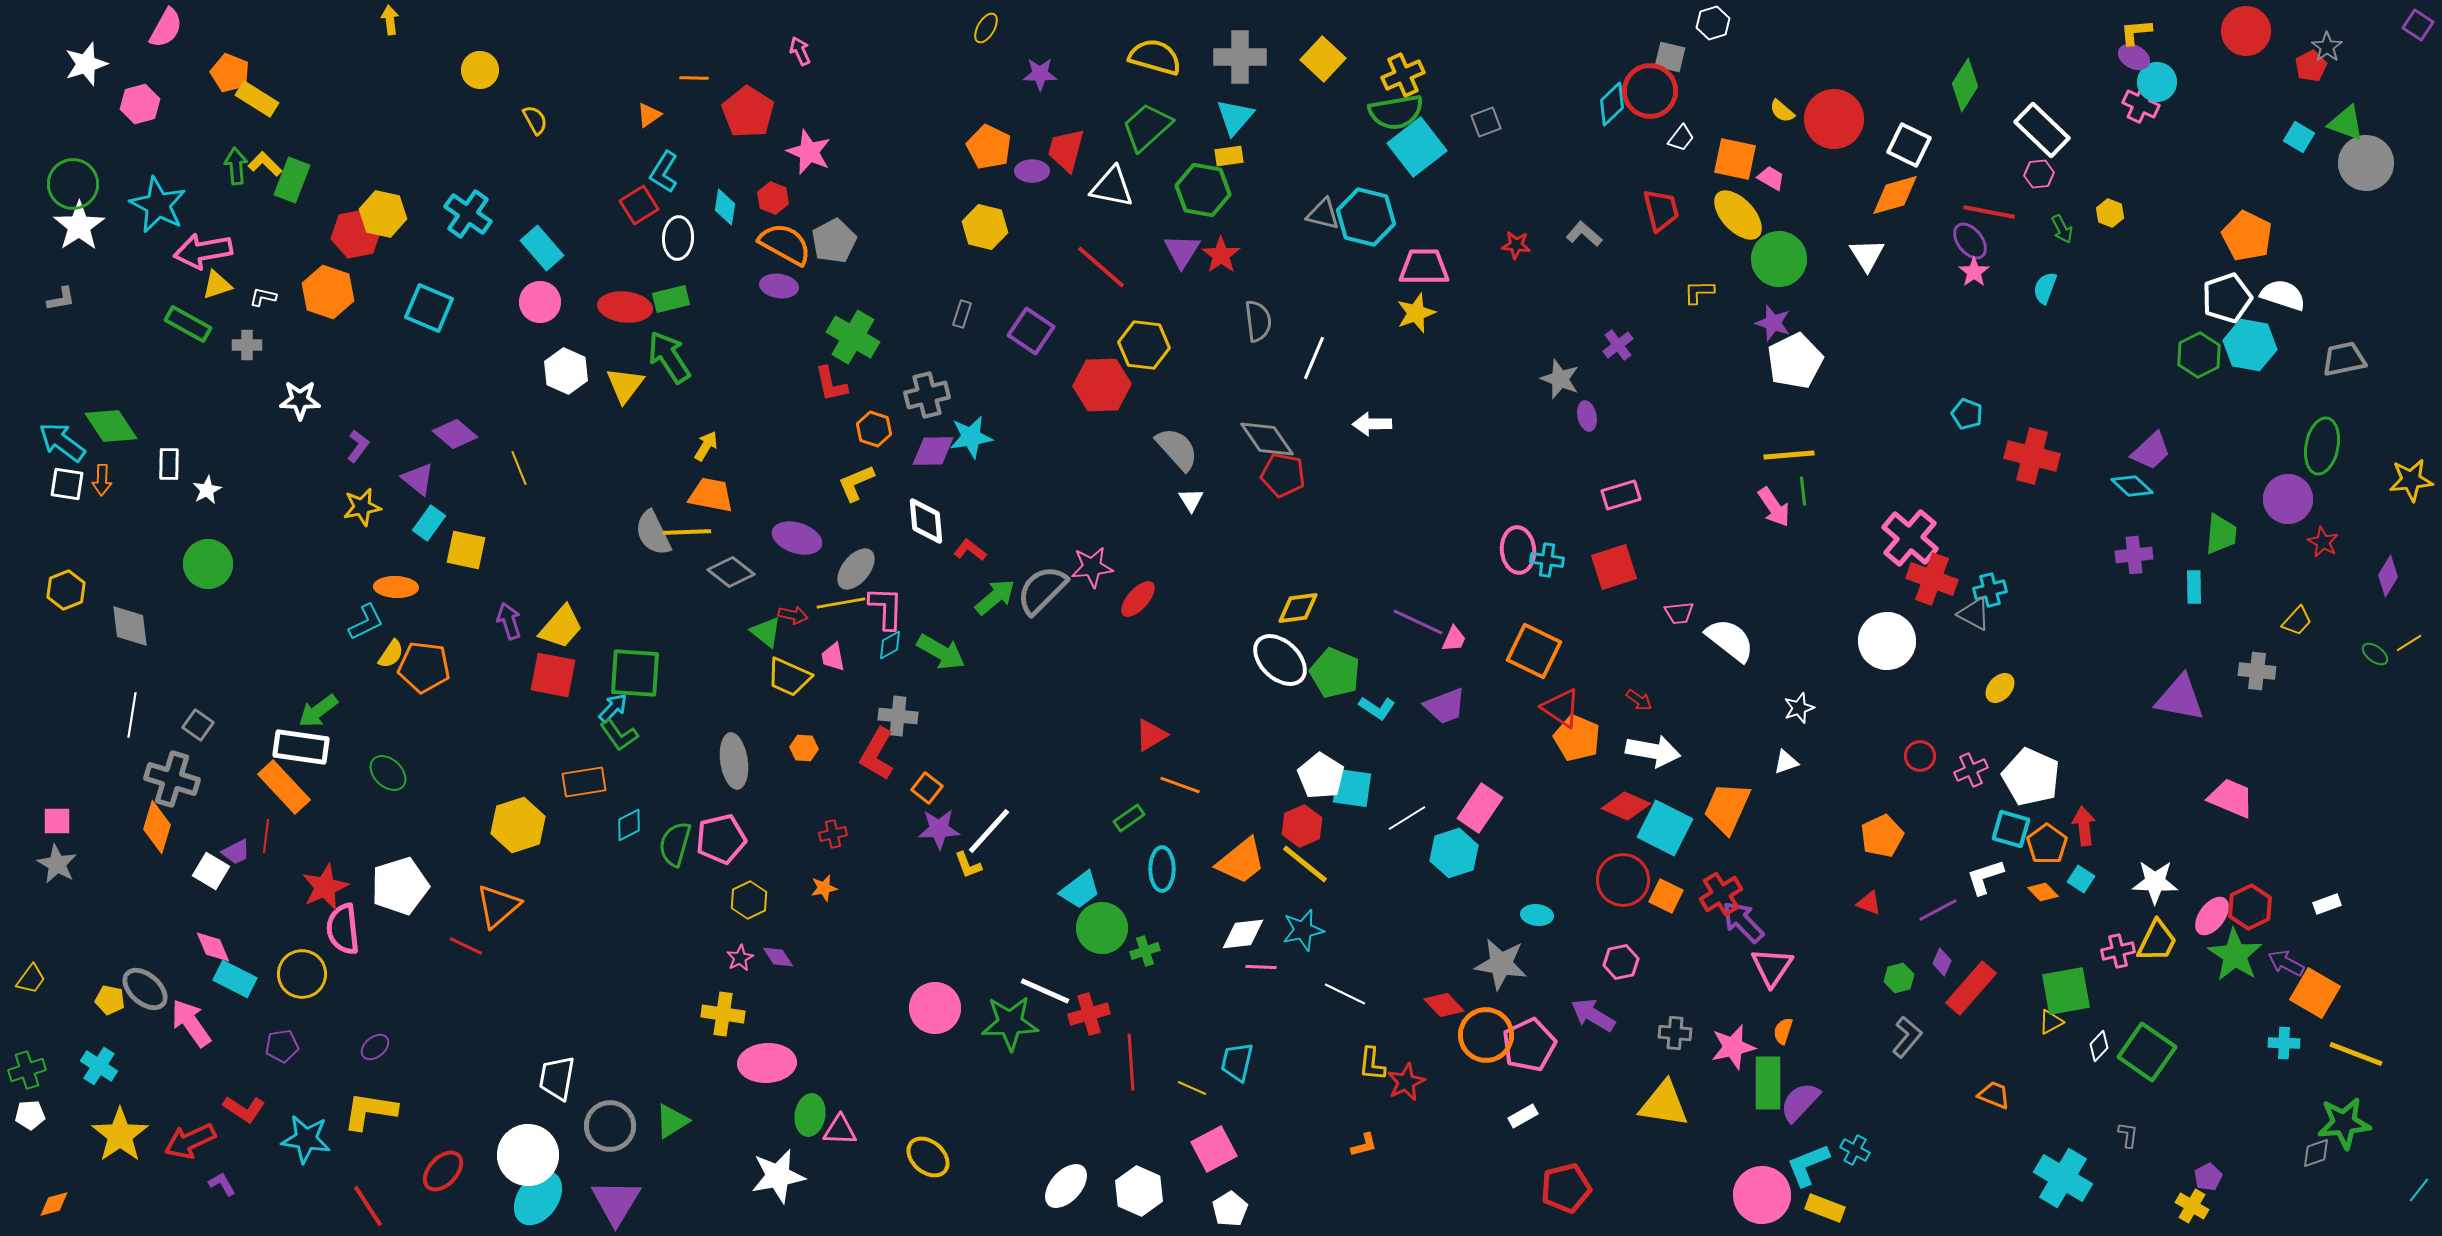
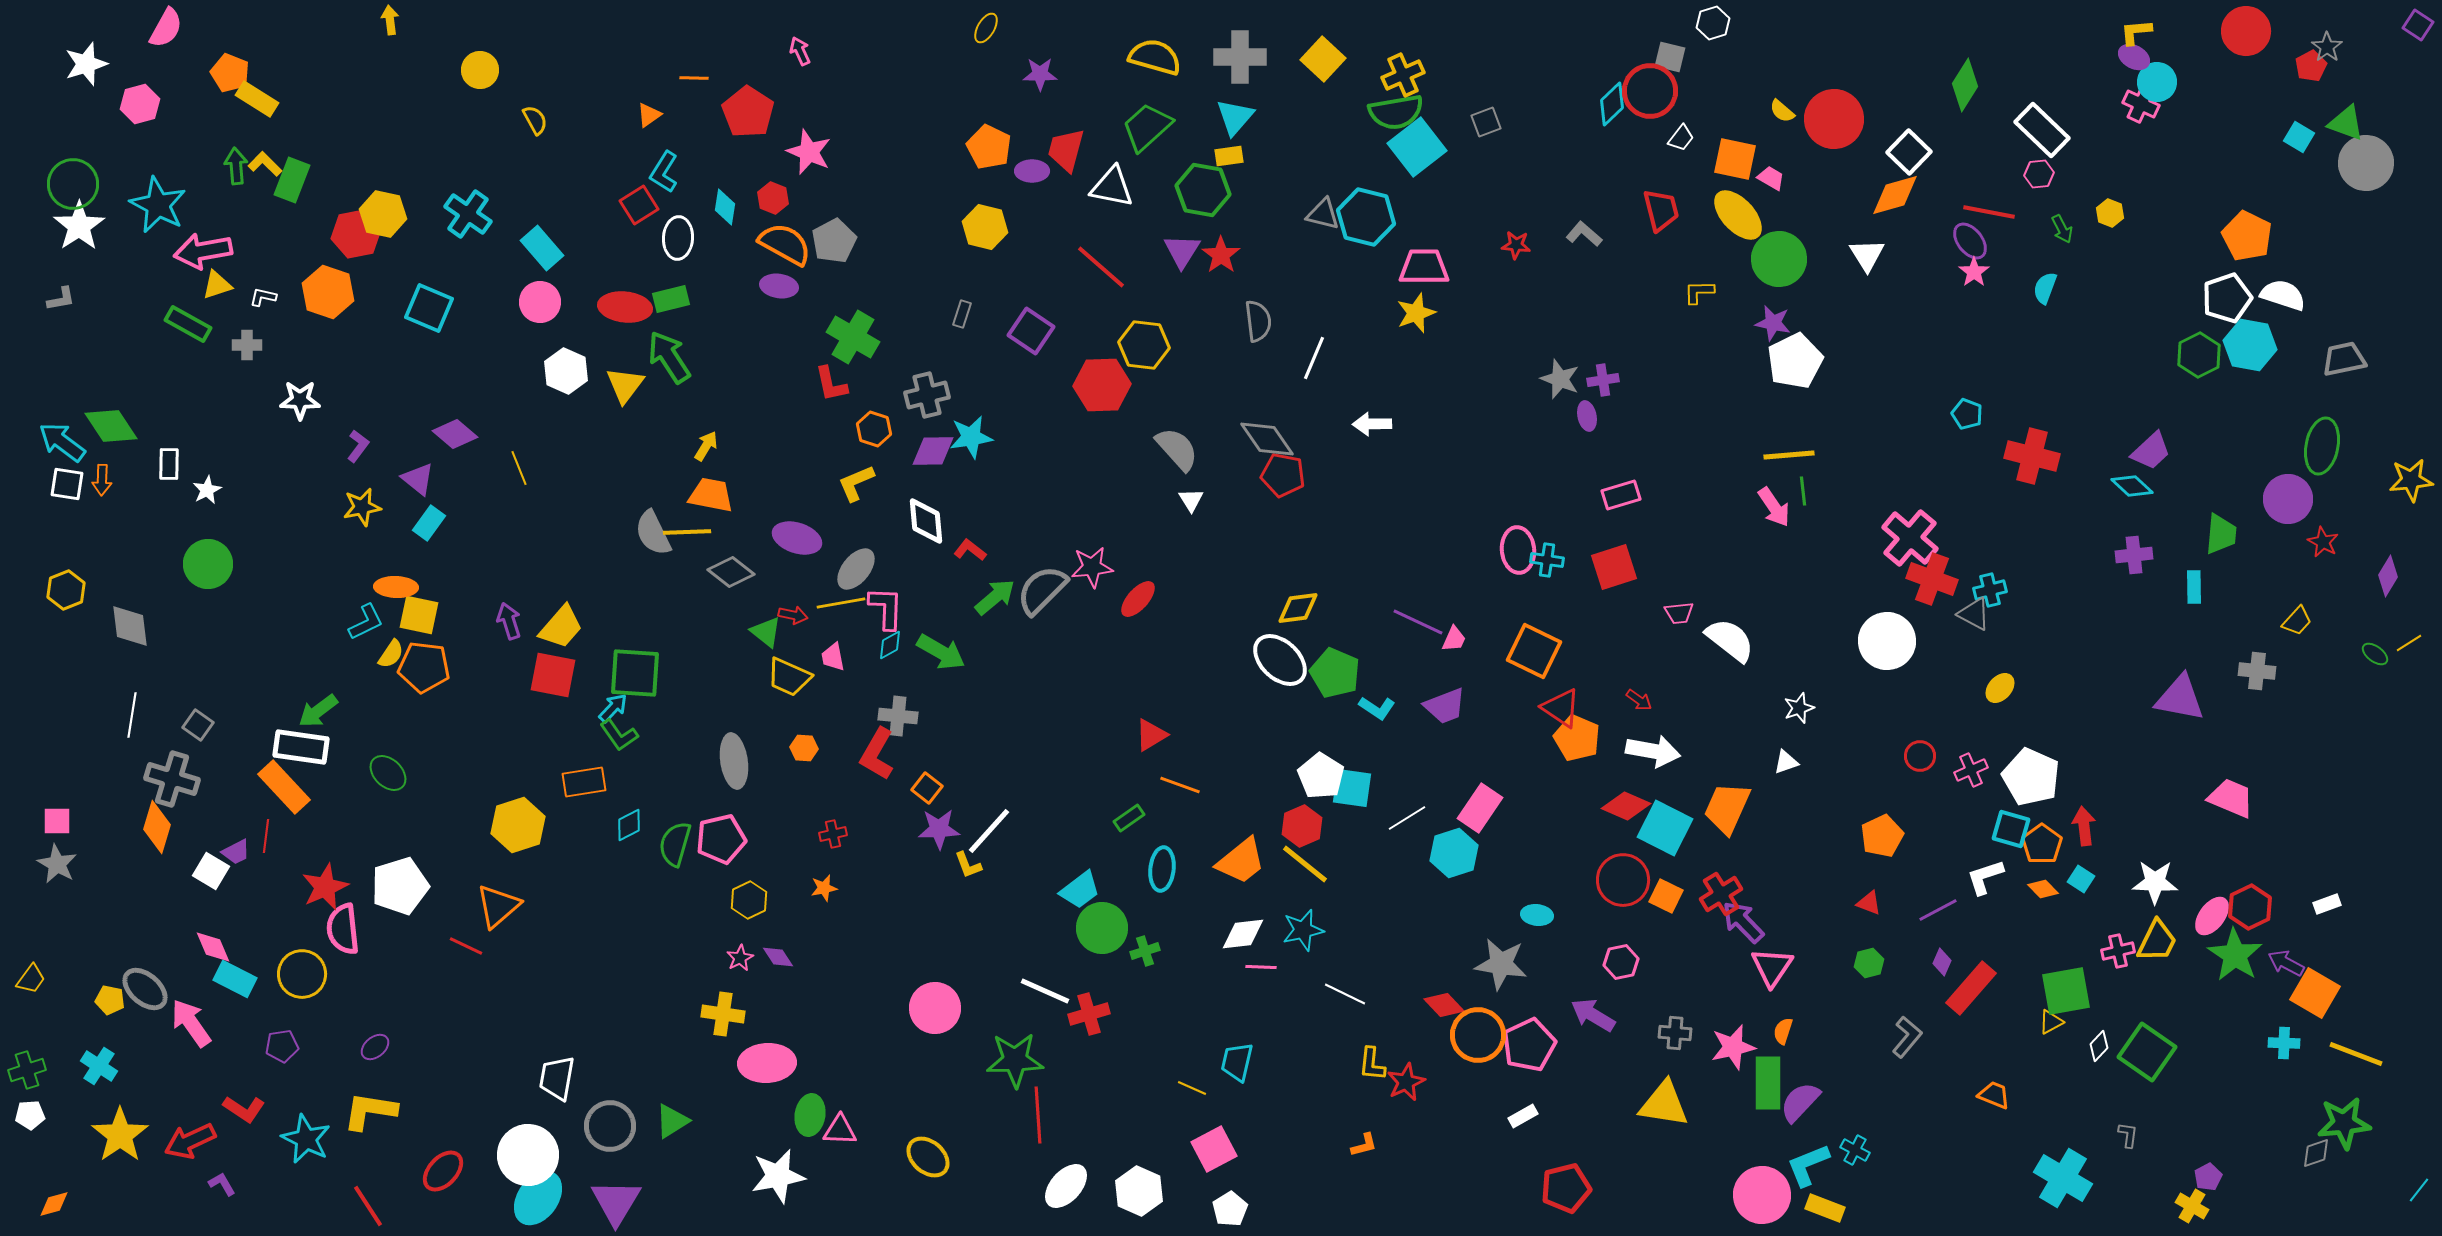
white square at (1909, 145): moved 7 px down; rotated 18 degrees clockwise
purple star at (1773, 323): rotated 6 degrees counterclockwise
purple cross at (1618, 345): moved 15 px left, 35 px down; rotated 28 degrees clockwise
yellow square at (466, 550): moved 47 px left, 65 px down
orange pentagon at (2047, 844): moved 5 px left
cyan ellipse at (1162, 869): rotated 6 degrees clockwise
orange diamond at (2043, 892): moved 3 px up
green hexagon at (1899, 978): moved 30 px left, 15 px up
green star at (1010, 1023): moved 5 px right, 37 px down
orange circle at (1486, 1035): moved 8 px left
red line at (1131, 1062): moved 93 px left, 53 px down
cyan star at (306, 1139): rotated 18 degrees clockwise
